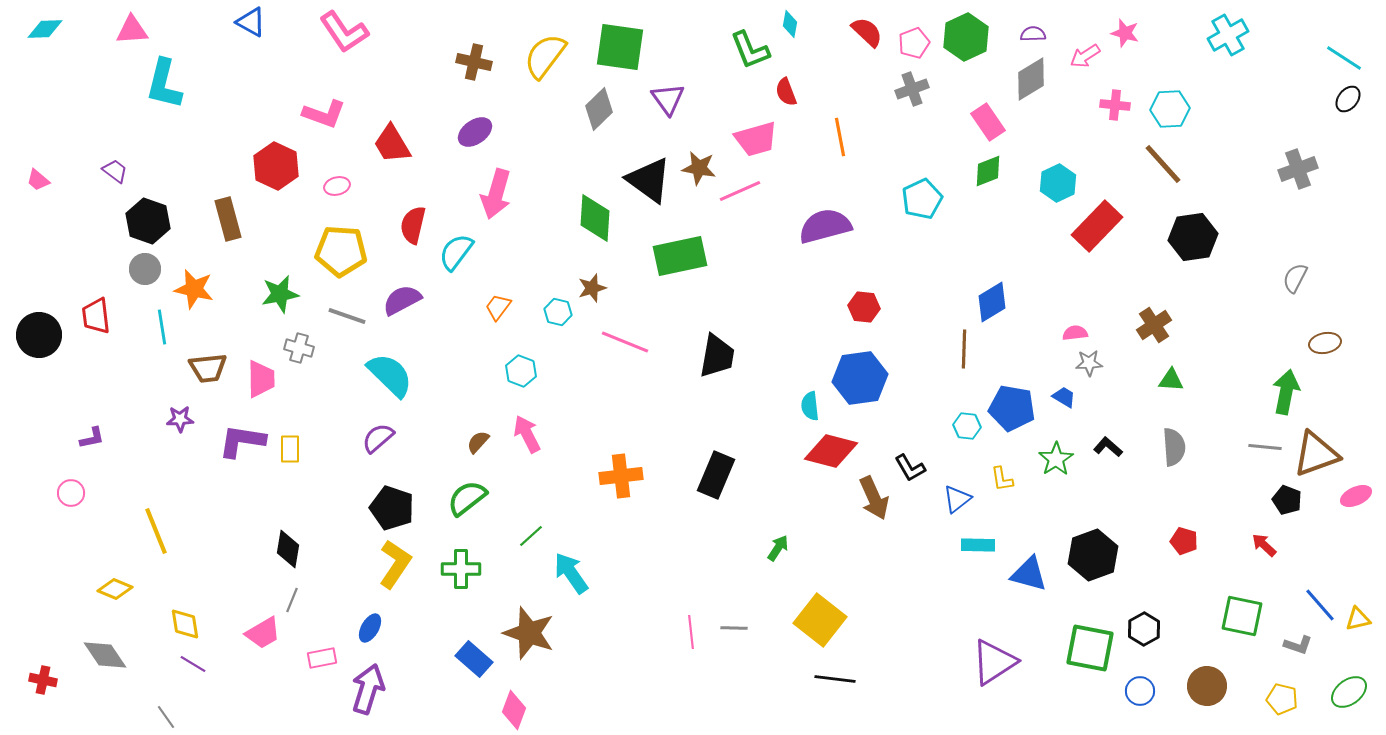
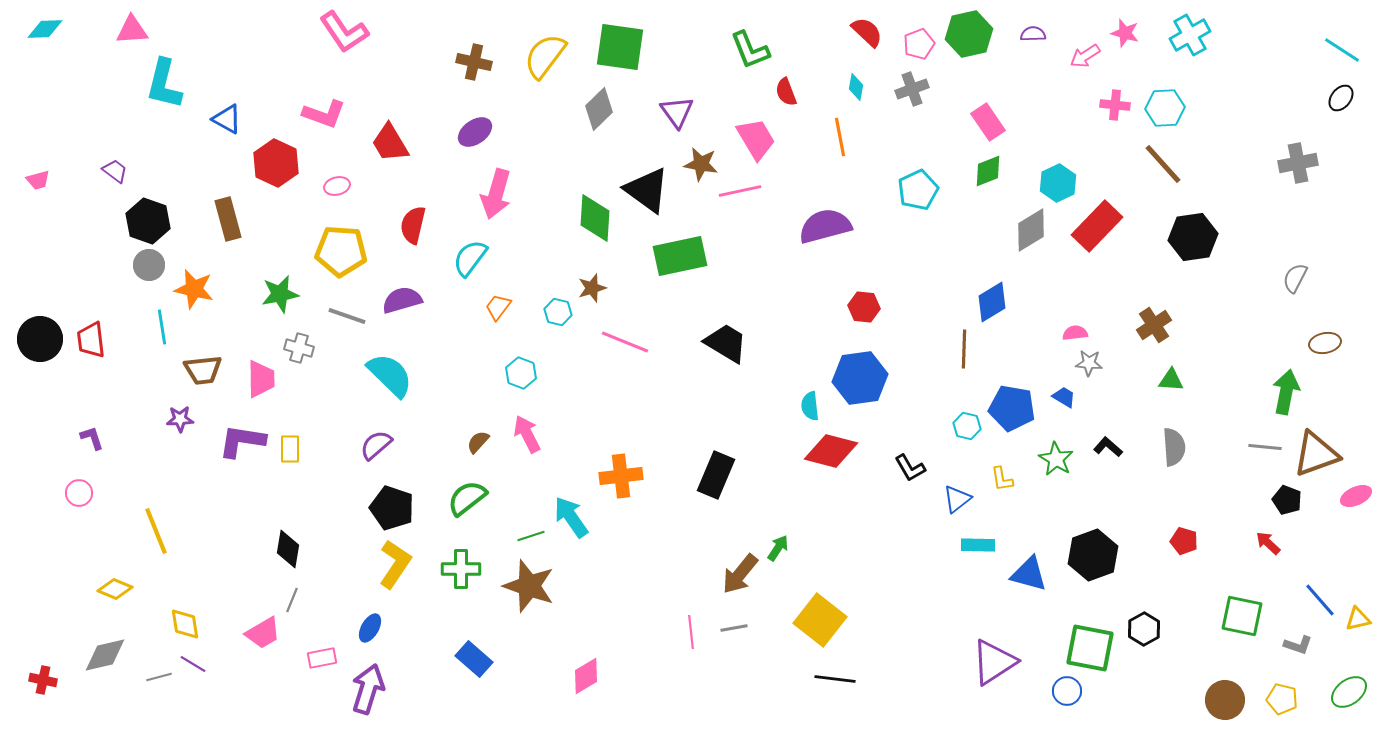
blue triangle at (251, 22): moved 24 px left, 97 px down
cyan diamond at (790, 24): moved 66 px right, 63 px down
cyan cross at (1228, 35): moved 38 px left
green hexagon at (966, 37): moved 3 px right, 3 px up; rotated 12 degrees clockwise
pink pentagon at (914, 43): moved 5 px right, 1 px down
cyan line at (1344, 58): moved 2 px left, 8 px up
gray diamond at (1031, 79): moved 151 px down
purple triangle at (668, 99): moved 9 px right, 13 px down
black ellipse at (1348, 99): moved 7 px left, 1 px up
cyan hexagon at (1170, 109): moved 5 px left, 1 px up
pink trapezoid at (756, 139): rotated 105 degrees counterclockwise
red trapezoid at (392, 144): moved 2 px left, 1 px up
red hexagon at (276, 166): moved 3 px up
brown star at (699, 168): moved 2 px right, 4 px up
gray cross at (1298, 169): moved 6 px up; rotated 9 degrees clockwise
pink trapezoid at (38, 180): rotated 55 degrees counterclockwise
black triangle at (649, 180): moved 2 px left, 10 px down
pink line at (740, 191): rotated 12 degrees clockwise
cyan pentagon at (922, 199): moved 4 px left, 9 px up
cyan semicircle at (456, 252): moved 14 px right, 6 px down
gray circle at (145, 269): moved 4 px right, 4 px up
purple semicircle at (402, 300): rotated 12 degrees clockwise
red trapezoid at (96, 316): moved 5 px left, 24 px down
black circle at (39, 335): moved 1 px right, 4 px down
black trapezoid at (717, 356): moved 9 px right, 13 px up; rotated 69 degrees counterclockwise
gray star at (1089, 363): rotated 8 degrees clockwise
brown trapezoid at (208, 368): moved 5 px left, 2 px down
cyan hexagon at (521, 371): moved 2 px down
cyan hexagon at (967, 426): rotated 8 degrees clockwise
purple L-shape at (92, 438): rotated 96 degrees counterclockwise
purple semicircle at (378, 438): moved 2 px left, 7 px down
green star at (1056, 459): rotated 8 degrees counterclockwise
pink circle at (71, 493): moved 8 px right
brown arrow at (874, 498): moved 134 px left, 76 px down; rotated 63 degrees clockwise
green line at (531, 536): rotated 24 degrees clockwise
red arrow at (1264, 545): moved 4 px right, 2 px up
cyan arrow at (571, 573): moved 56 px up
blue line at (1320, 605): moved 5 px up
gray line at (734, 628): rotated 12 degrees counterclockwise
brown star at (529, 633): moved 47 px up
gray diamond at (105, 655): rotated 69 degrees counterclockwise
brown circle at (1207, 686): moved 18 px right, 14 px down
blue circle at (1140, 691): moved 73 px left
pink diamond at (514, 710): moved 72 px right, 34 px up; rotated 39 degrees clockwise
gray line at (166, 717): moved 7 px left, 40 px up; rotated 70 degrees counterclockwise
